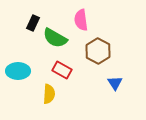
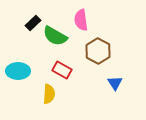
black rectangle: rotated 21 degrees clockwise
green semicircle: moved 2 px up
